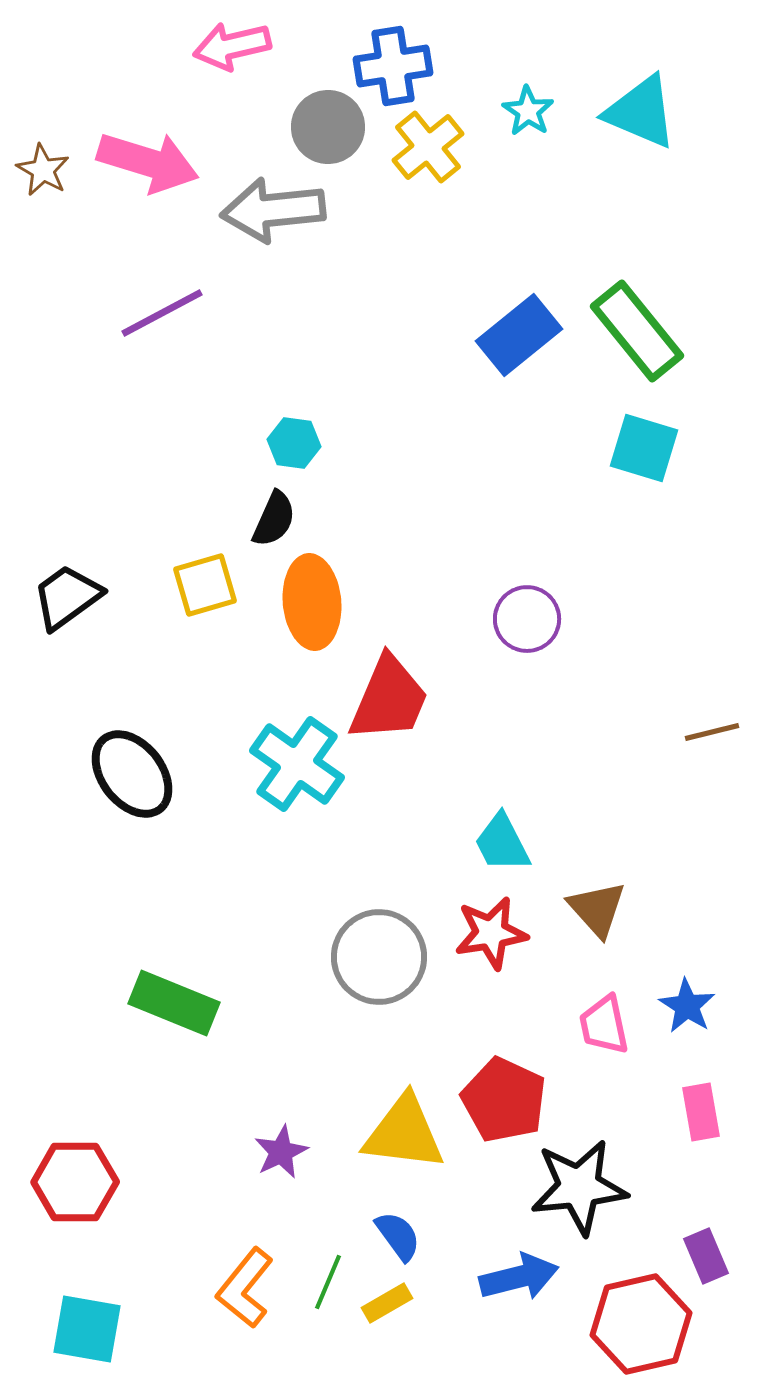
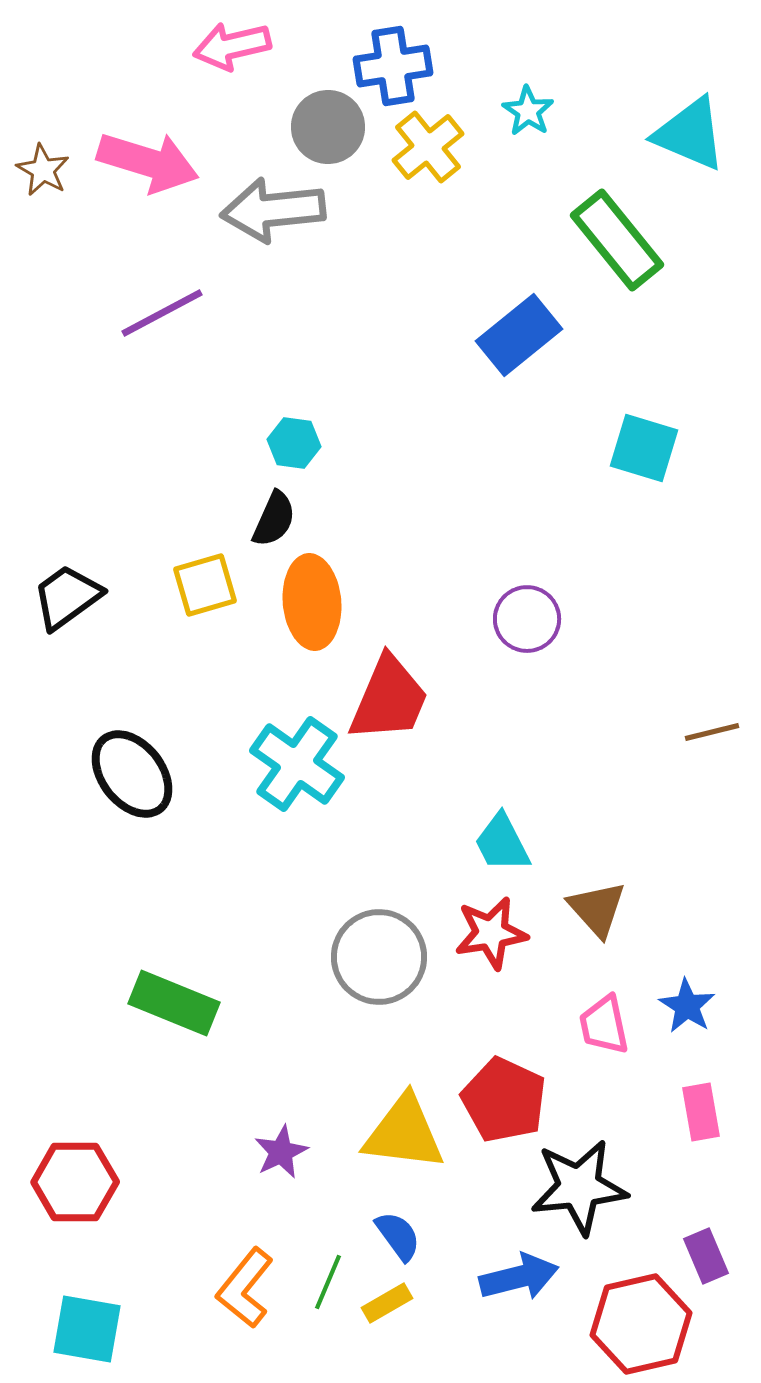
cyan triangle at (641, 112): moved 49 px right, 22 px down
green rectangle at (637, 331): moved 20 px left, 91 px up
